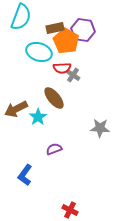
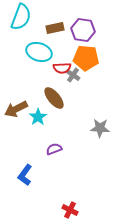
orange pentagon: moved 20 px right, 17 px down; rotated 25 degrees counterclockwise
